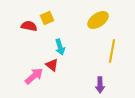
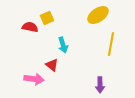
yellow ellipse: moved 5 px up
red semicircle: moved 1 px right, 1 px down
cyan arrow: moved 3 px right, 2 px up
yellow line: moved 1 px left, 7 px up
pink arrow: moved 3 px down; rotated 48 degrees clockwise
